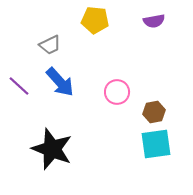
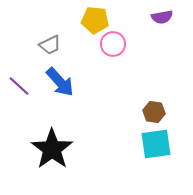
purple semicircle: moved 8 px right, 4 px up
pink circle: moved 4 px left, 48 px up
brown hexagon: rotated 20 degrees clockwise
black star: rotated 15 degrees clockwise
